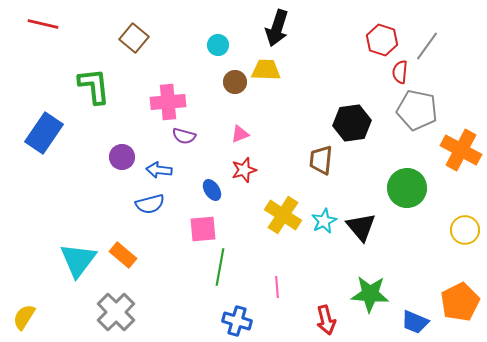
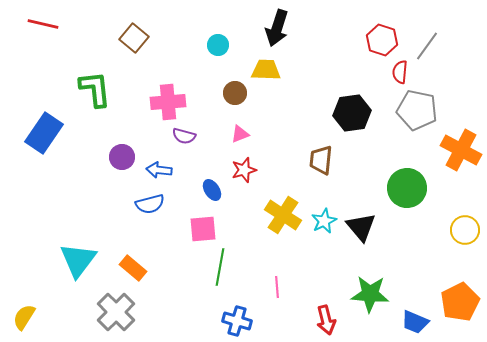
brown circle: moved 11 px down
green L-shape: moved 1 px right, 3 px down
black hexagon: moved 10 px up
orange rectangle: moved 10 px right, 13 px down
